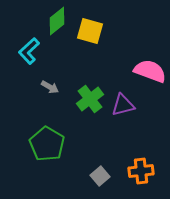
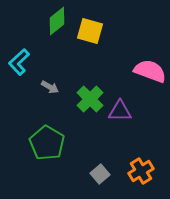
cyan L-shape: moved 10 px left, 11 px down
green cross: rotated 8 degrees counterclockwise
purple triangle: moved 3 px left, 6 px down; rotated 15 degrees clockwise
green pentagon: moved 1 px up
orange cross: rotated 25 degrees counterclockwise
gray square: moved 2 px up
